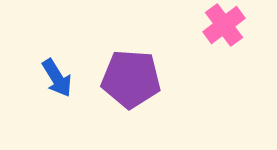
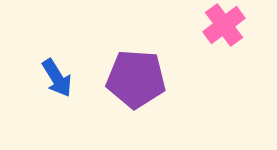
purple pentagon: moved 5 px right
